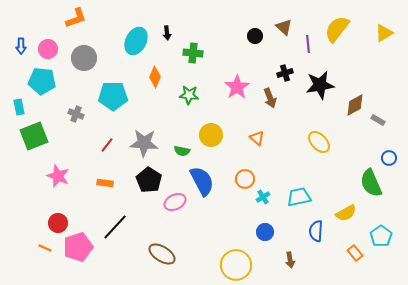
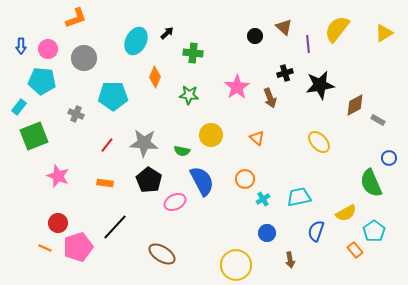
black arrow at (167, 33): rotated 128 degrees counterclockwise
cyan rectangle at (19, 107): rotated 49 degrees clockwise
cyan cross at (263, 197): moved 2 px down
blue semicircle at (316, 231): rotated 15 degrees clockwise
blue circle at (265, 232): moved 2 px right, 1 px down
cyan pentagon at (381, 236): moved 7 px left, 5 px up
orange rectangle at (355, 253): moved 3 px up
